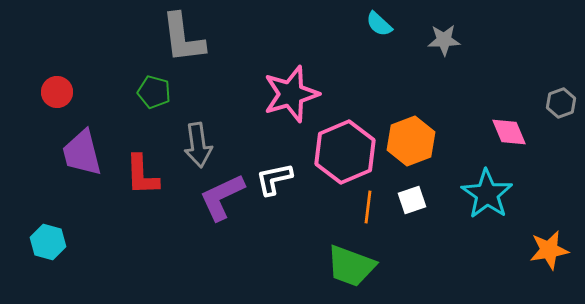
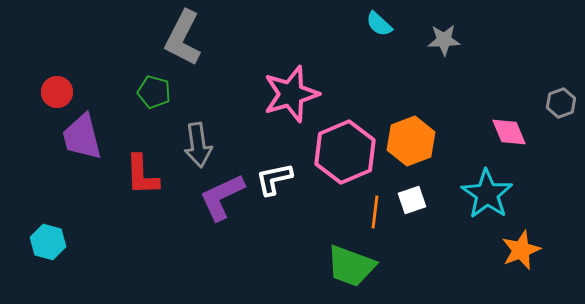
gray L-shape: rotated 34 degrees clockwise
purple trapezoid: moved 16 px up
orange line: moved 7 px right, 5 px down
orange star: moved 28 px left; rotated 12 degrees counterclockwise
